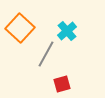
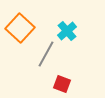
red square: rotated 36 degrees clockwise
